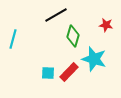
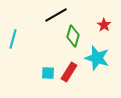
red star: moved 2 px left; rotated 24 degrees clockwise
cyan star: moved 3 px right, 1 px up
red rectangle: rotated 12 degrees counterclockwise
